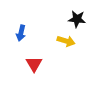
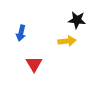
black star: moved 1 px down
yellow arrow: moved 1 px right; rotated 24 degrees counterclockwise
